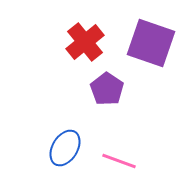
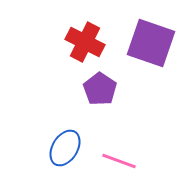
red cross: rotated 24 degrees counterclockwise
purple pentagon: moved 7 px left
